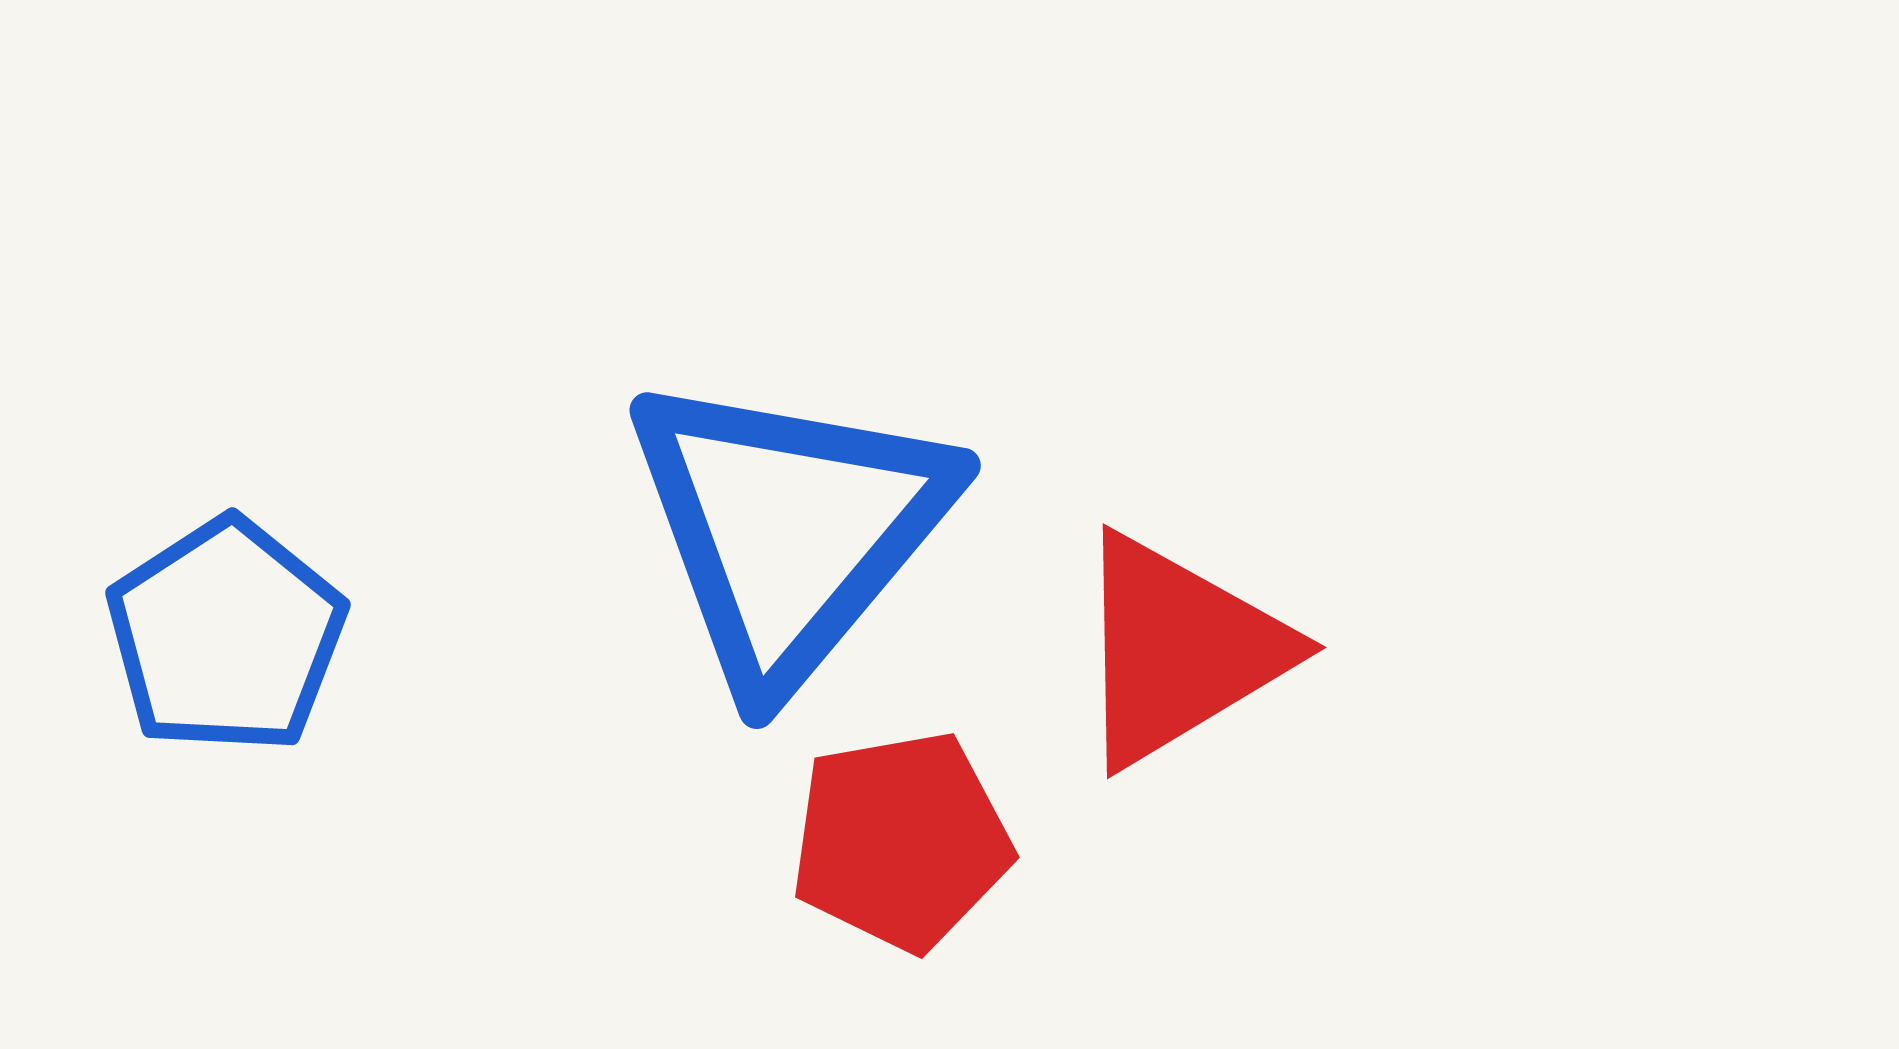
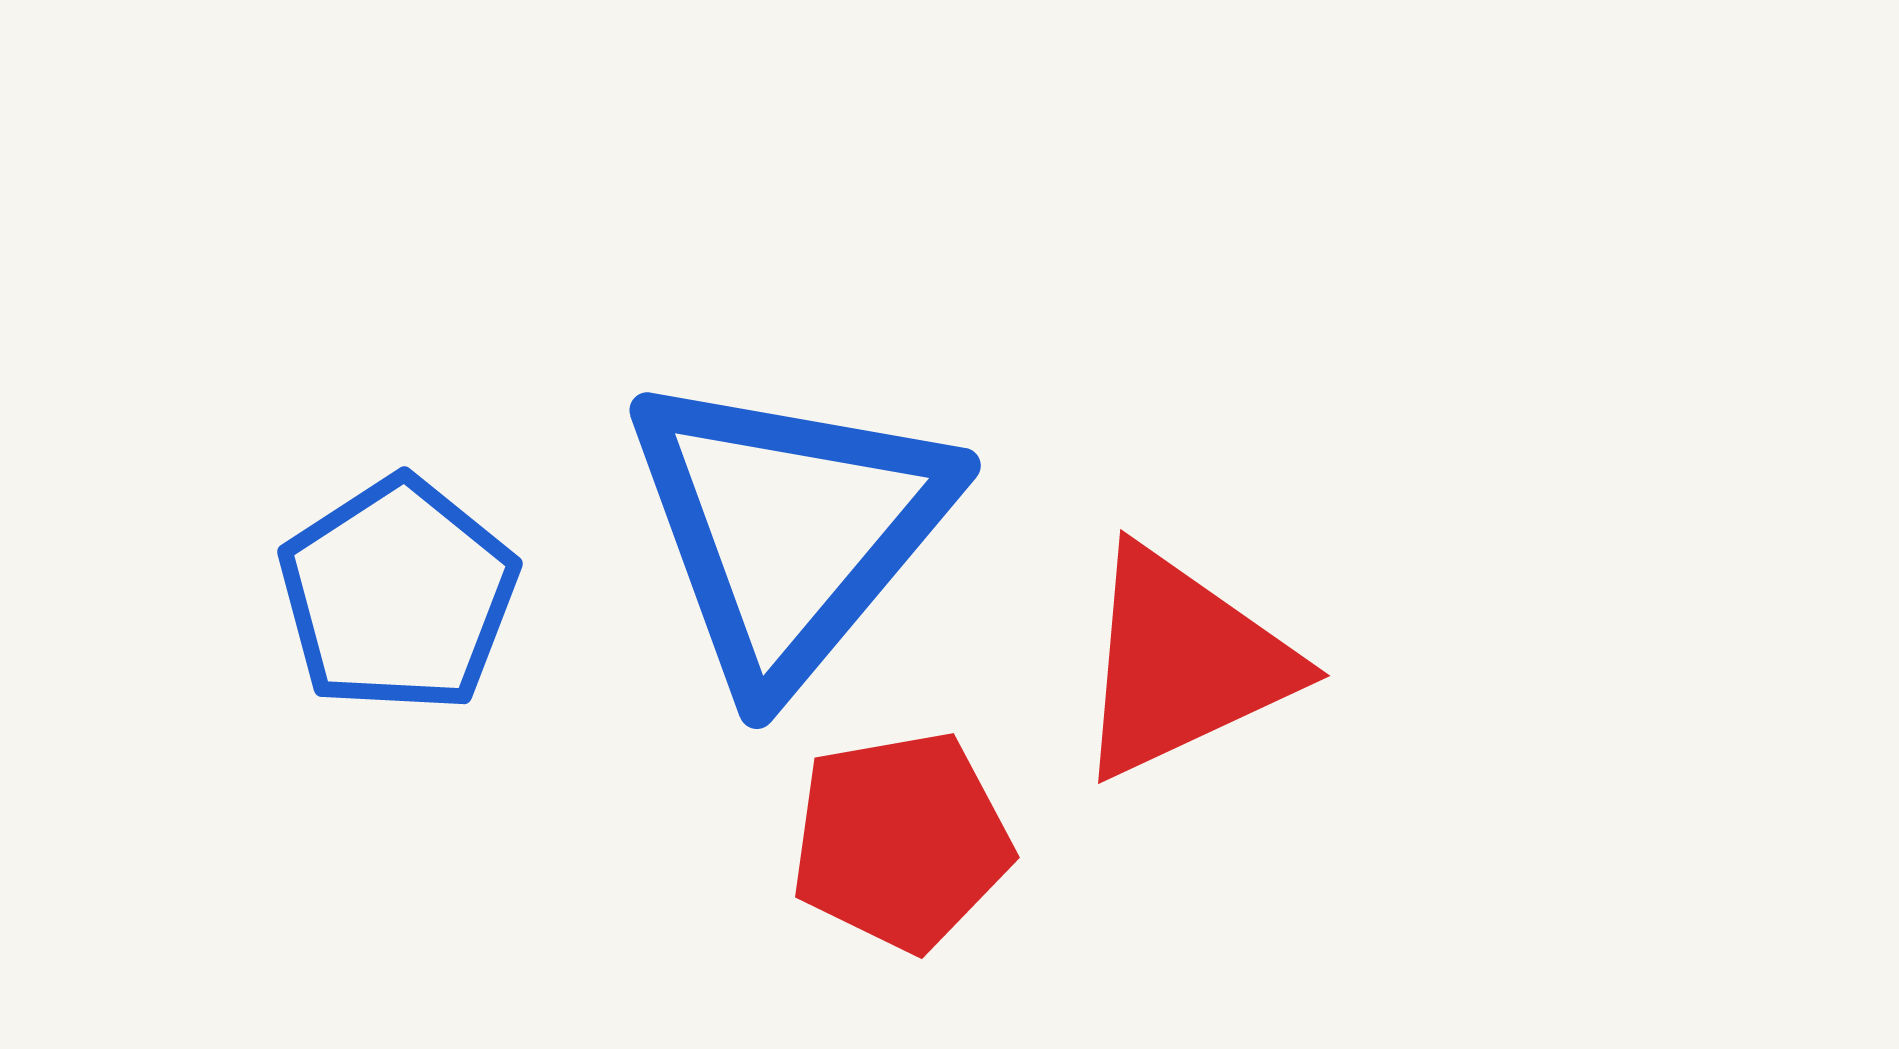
blue pentagon: moved 172 px right, 41 px up
red triangle: moved 4 px right, 13 px down; rotated 6 degrees clockwise
